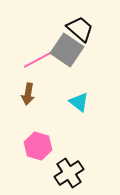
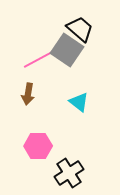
pink hexagon: rotated 16 degrees counterclockwise
